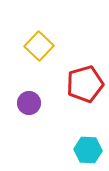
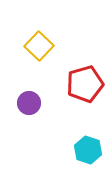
cyan hexagon: rotated 16 degrees clockwise
